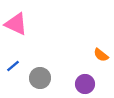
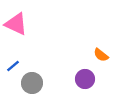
gray circle: moved 8 px left, 5 px down
purple circle: moved 5 px up
